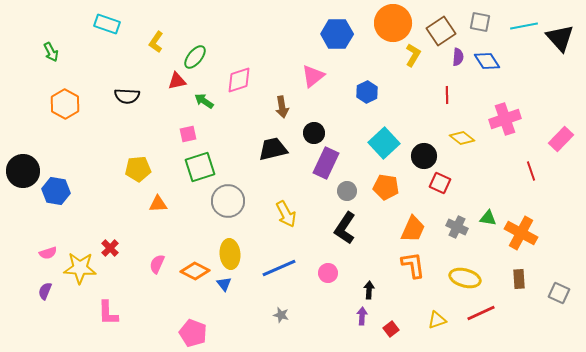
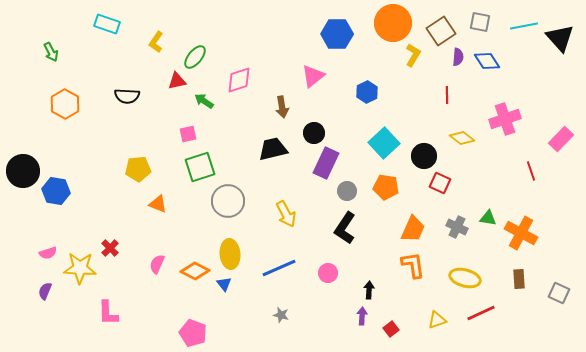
orange triangle at (158, 204): rotated 24 degrees clockwise
